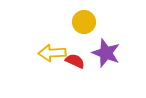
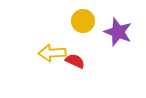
yellow circle: moved 1 px left, 1 px up
purple star: moved 12 px right, 21 px up
